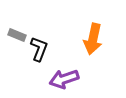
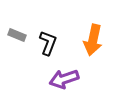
orange arrow: moved 1 px down
black L-shape: moved 9 px right, 6 px up
